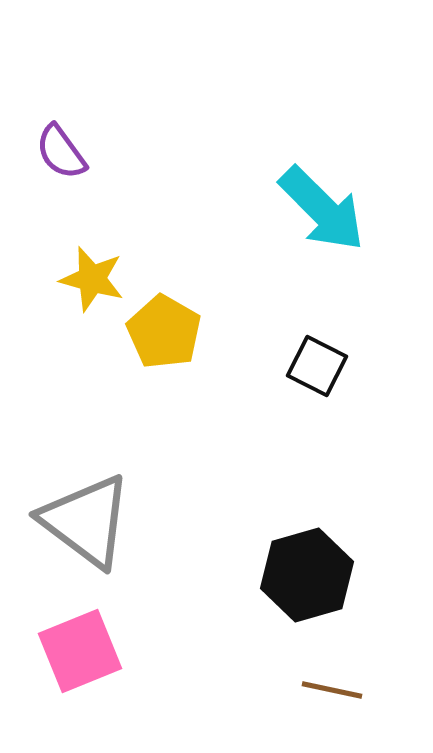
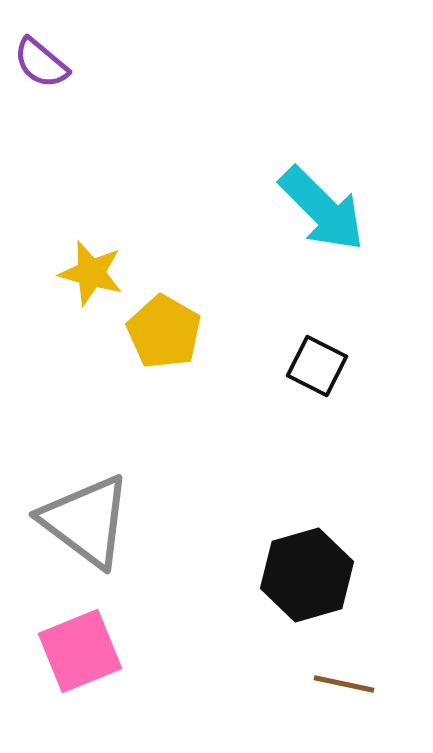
purple semicircle: moved 20 px left, 89 px up; rotated 14 degrees counterclockwise
yellow star: moved 1 px left, 6 px up
brown line: moved 12 px right, 6 px up
